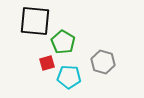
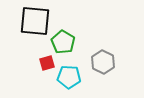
gray hexagon: rotated 10 degrees clockwise
